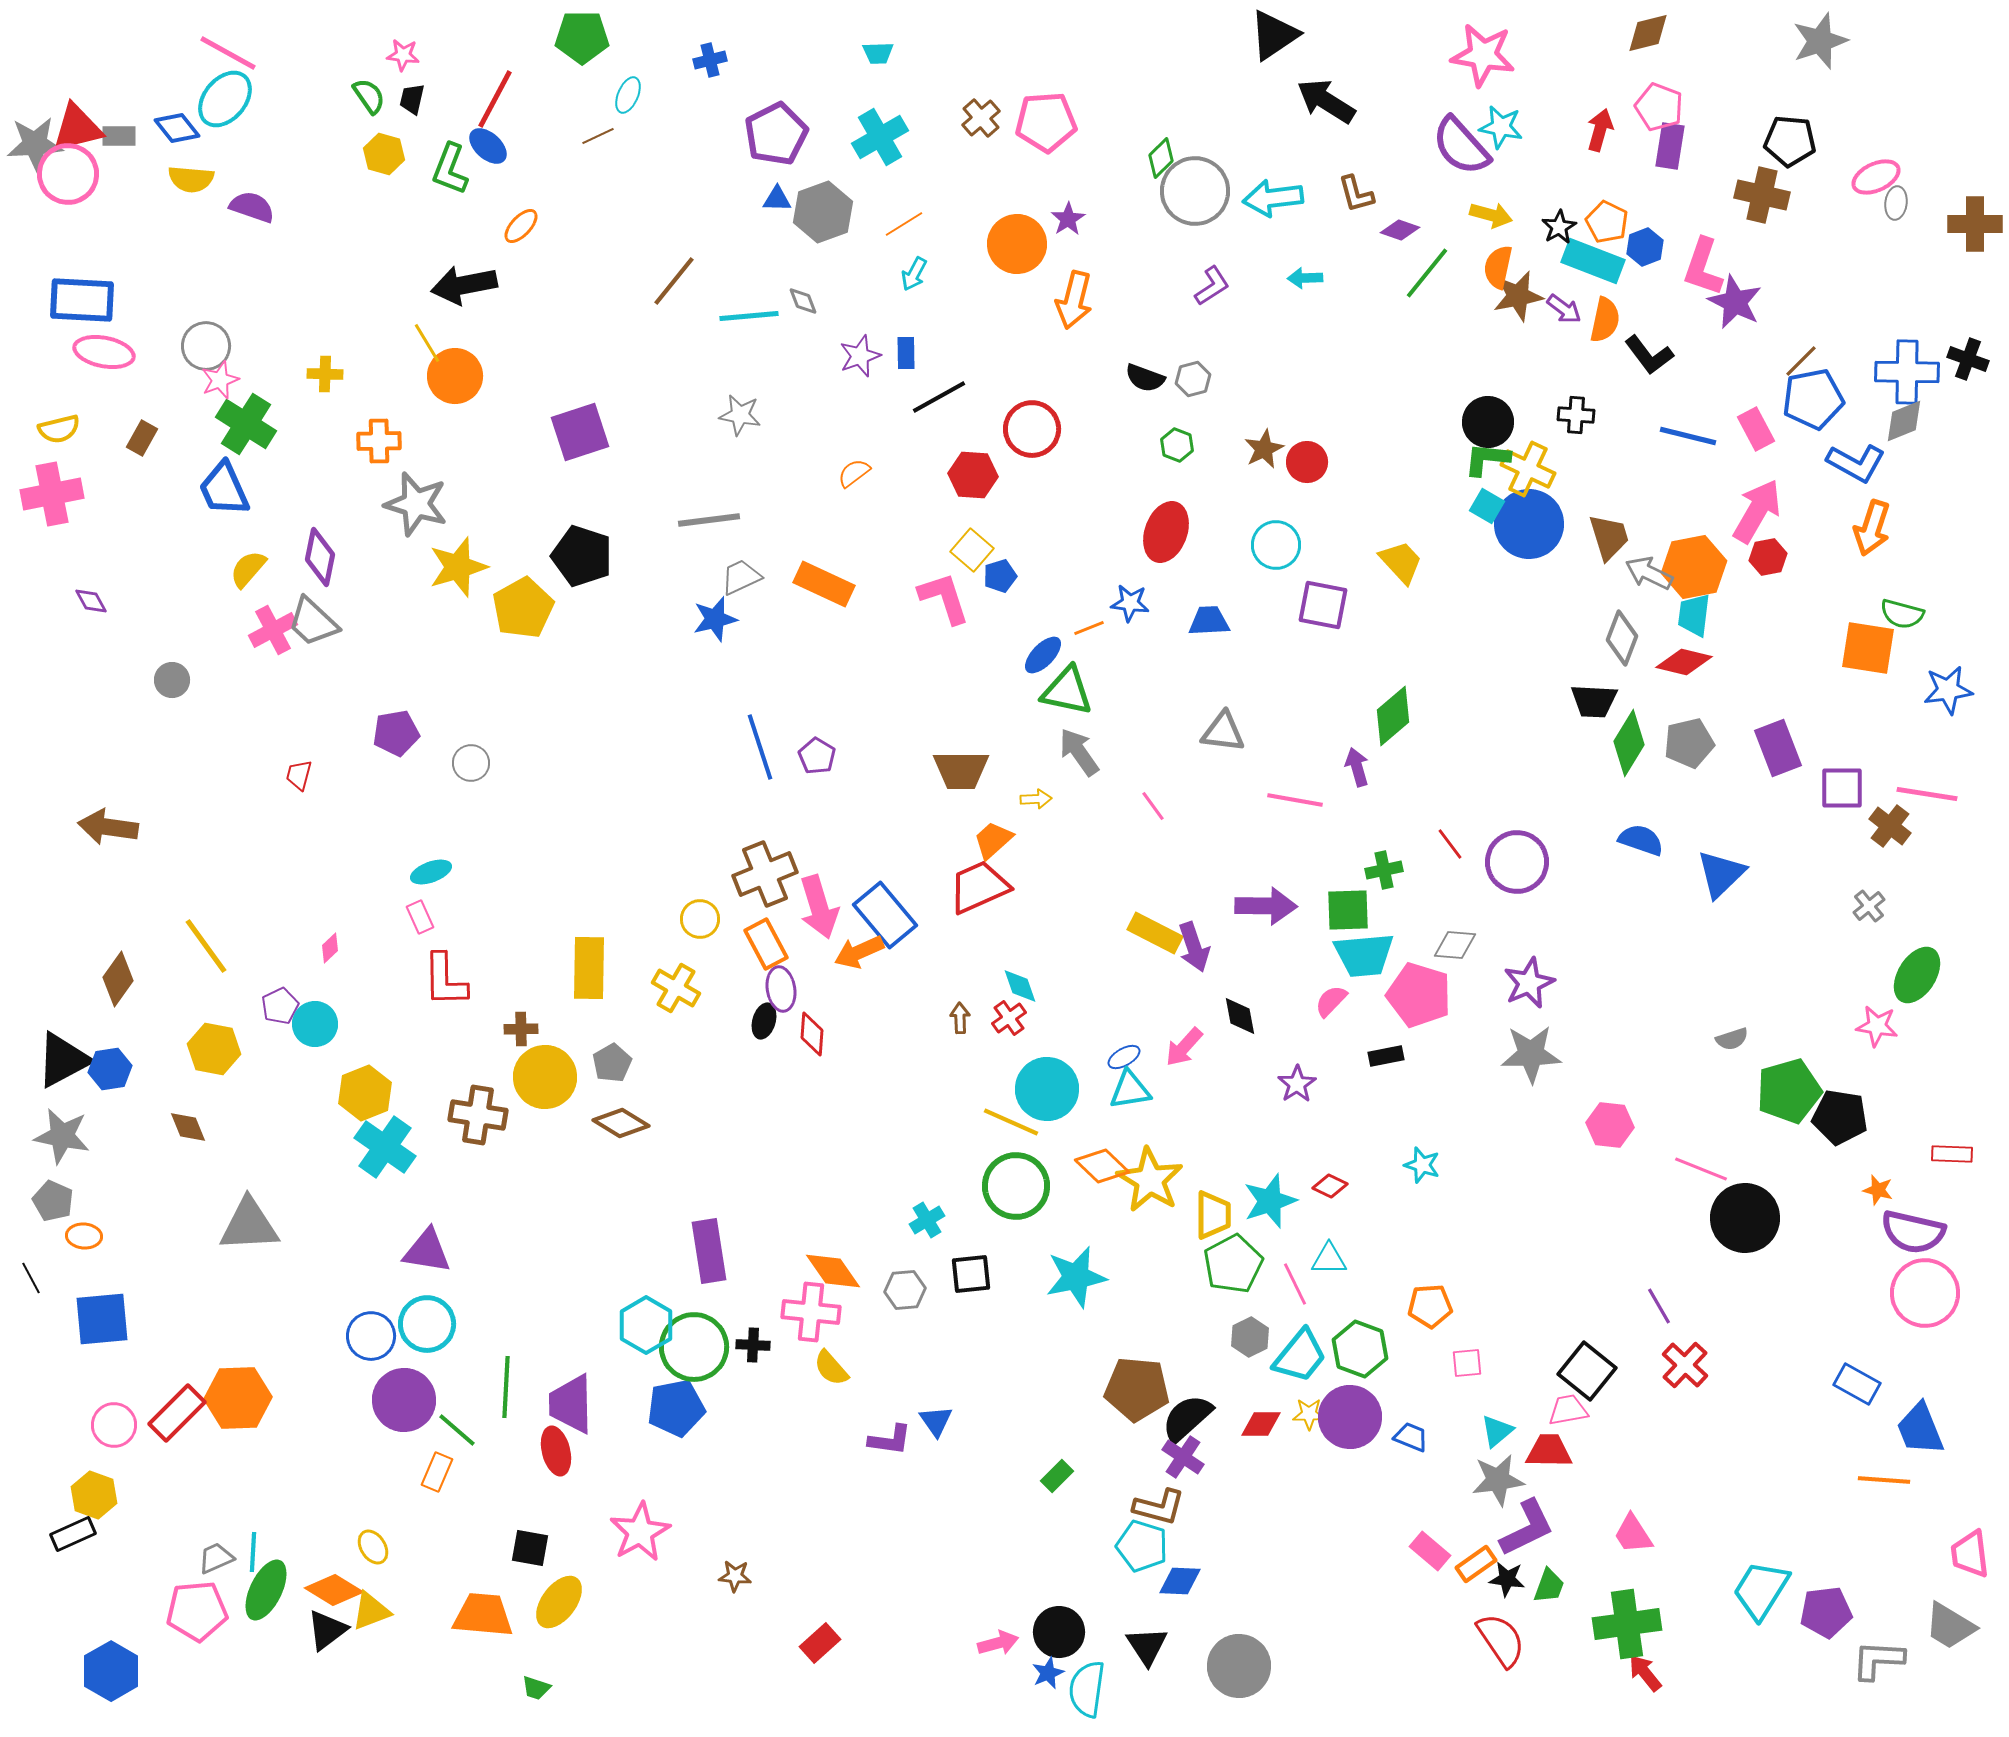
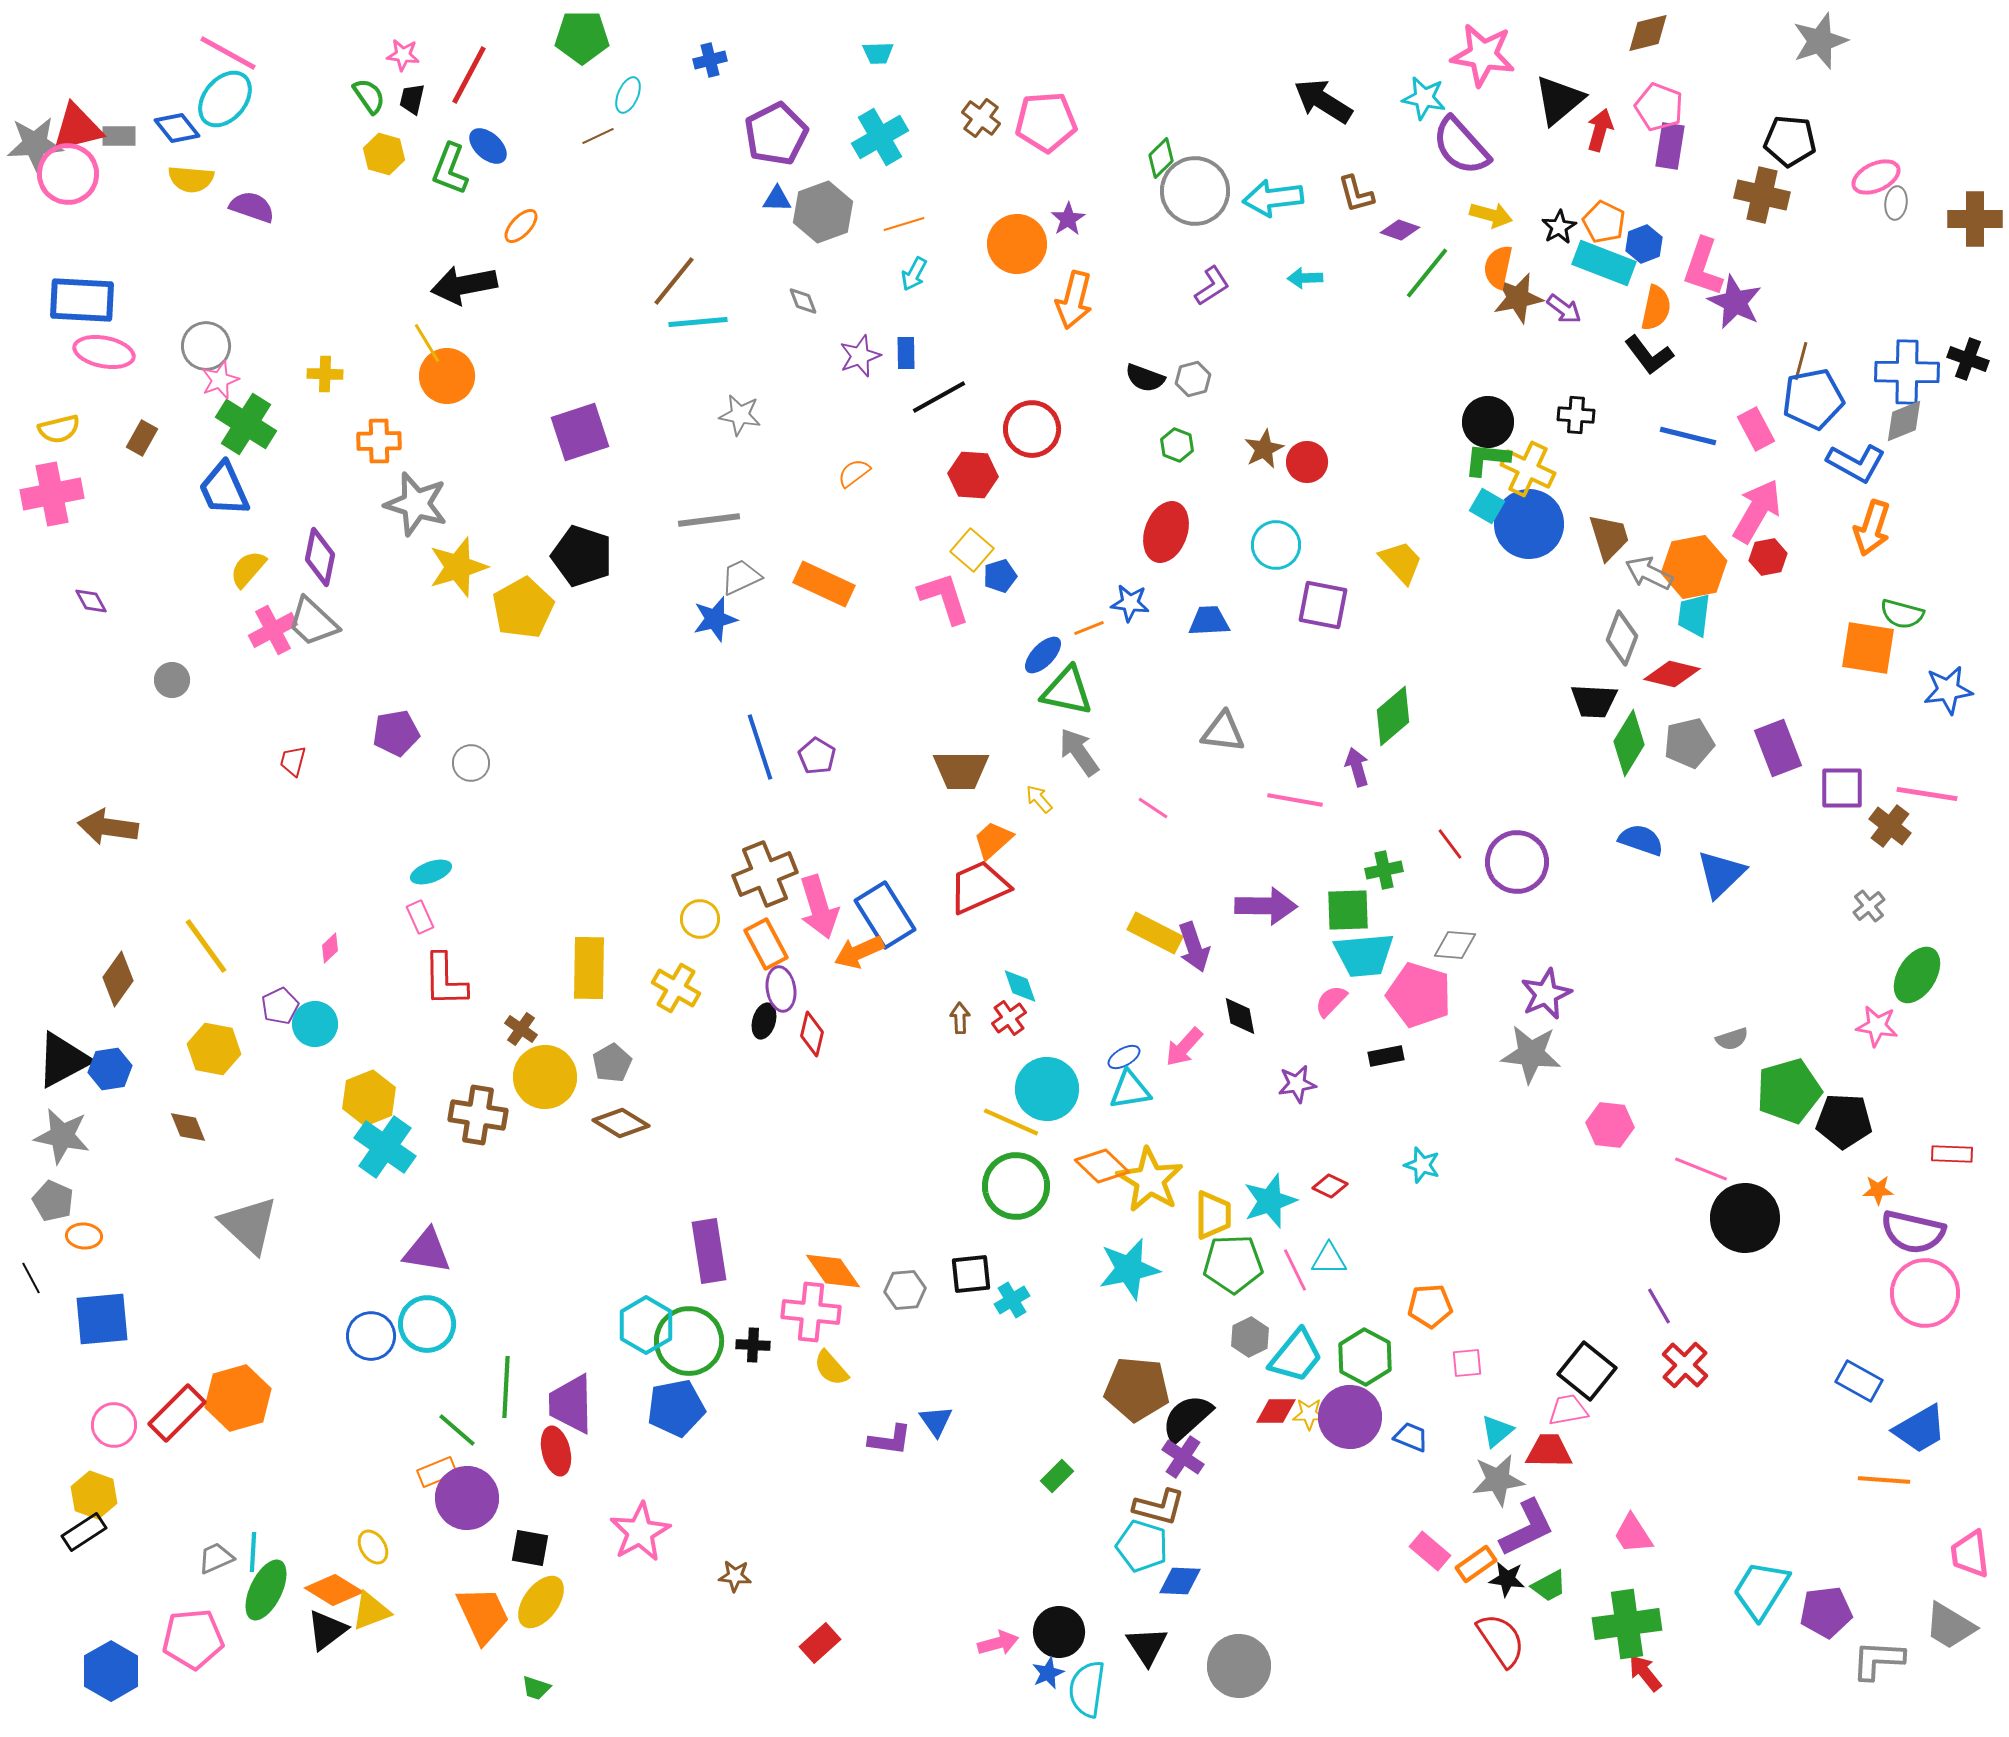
black triangle at (1274, 35): moved 285 px right, 65 px down; rotated 6 degrees counterclockwise
red line at (495, 99): moved 26 px left, 24 px up
black arrow at (1326, 101): moved 3 px left
brown cross at (981, 118): rotated 12 degrees counterclockwise
cyan star at (1501, 127): moved 77 px left, 29 px up
orange pentagon at (1607, 222): moved 3 px left
orange line at (904, 224): rotated 15 degrees clockwise
brown cross at (1975, 224): moved 5 px up
blue hexagon at (1645, 247): moved 1 px left, 3 px up
cyan rectangle at (1593, 261): moved 11 px right, 2 px down
brown star at (1518, 296): moved 2 px down
cyan line at (749, 316): moved 51 px left, 6 px down
orange semicircle at (1605, 320): moved 51 px right, 12 px up
brown line at (1801, 361): rotated 30 degrees counterclockwise
orange circle at (455, 376): moved 8 px left
red diamond at (1684, 662): moved 12 px left, 12 px down
red trapezoid at (299, 775): moved 6 px left, 14 px up
yellow arrow at (1036, 799): moved 3 px right; rotated 128 degrees counterclockwise
pink line at (1153, 806): moved 2 px down; rotated 20 degrees counterclockwise
blue rectangle at (885, 915): rotated 8 degrees clockwise
purple star at (1529, 983): moved 17 px right, 11 px down
brown cross at (521, 1029): rotated 36 degrees clockwise
red diamond at (812, 1034): rotated 9 degrees clockwise
gray star at (1531, 1054): rotated 8 degrees clockwise
purple star at (1297, 1084): rotated 24 degrees clockwise
yellow hexagon at (365, 1093): moved 4 px right, 5 px down
black pentagon at (1840, 1117): moved 4 px right, 4 px down; rotated 6 degrees counterclockwise
orange star at (1878, 1190): rotated 16 degrees counterclockwise
cyan cross at (927, 1220): moved 85 px right, 80 px down
gray triangle at (249, 1225): rotated 46 degrees clockwise
green pentagon at (1233, 1264): rotated 26 degrees clockwise
cyan star at (1076, 1277): moved 53 px right, 8 px up
pink line at (1295, 1284): moved 14 px up
green circle at (694, 1347): moved 5 px left, 6 px up
green hexagon at (1360, 1349): moved 5 px right, 8 px down; rotated 8 degrees clockwise
cyan trapezoid at (1300, 1356): moved 4 px left
blue rectangle at (1857, 1384): moved 2 px right, 3 px up
orange hexagon at (238, 1398): rotated 14 degrees counterclockwise
purple circle at (404, 1400): moved 63 px right, 98 px down
red diamond at (1261, 1424): moved 15 px right, 13 px up
blue trapezoid at (1920, 1429): rotated 98 degrees counterclockwise
orange rectangle at (437, 1472): rotated 45 degrees clockwise
black rectangle at (73, 1534): moved 11 px right, 2 px up; rotated 9 degrees counterclockwise
green trapezoid at (1549, 1586): rotated 42 degrees clockwise
yellow ellipse at (559, 1602): moved 18 px left
pink pentagon at (197, 1611): moved 4 px left, 28 px down
orange trapezoid at (483, 1615): rotated 60 degrees clockwise
